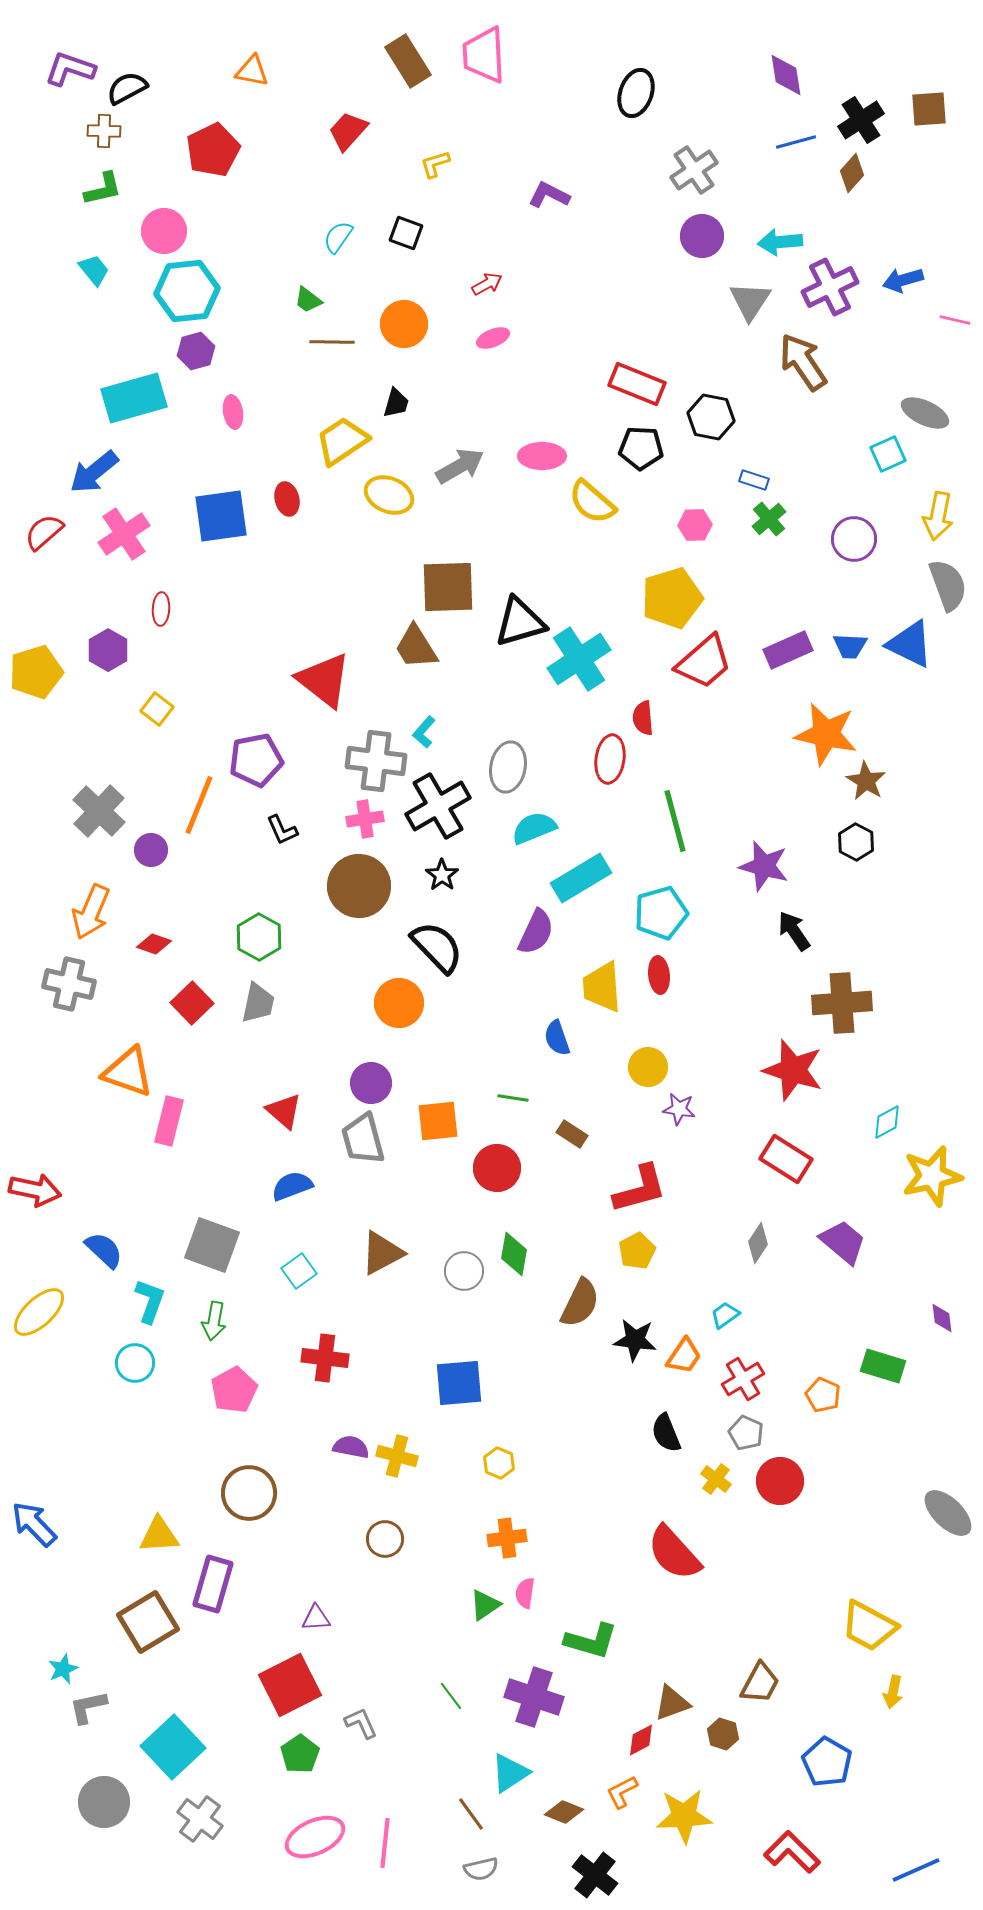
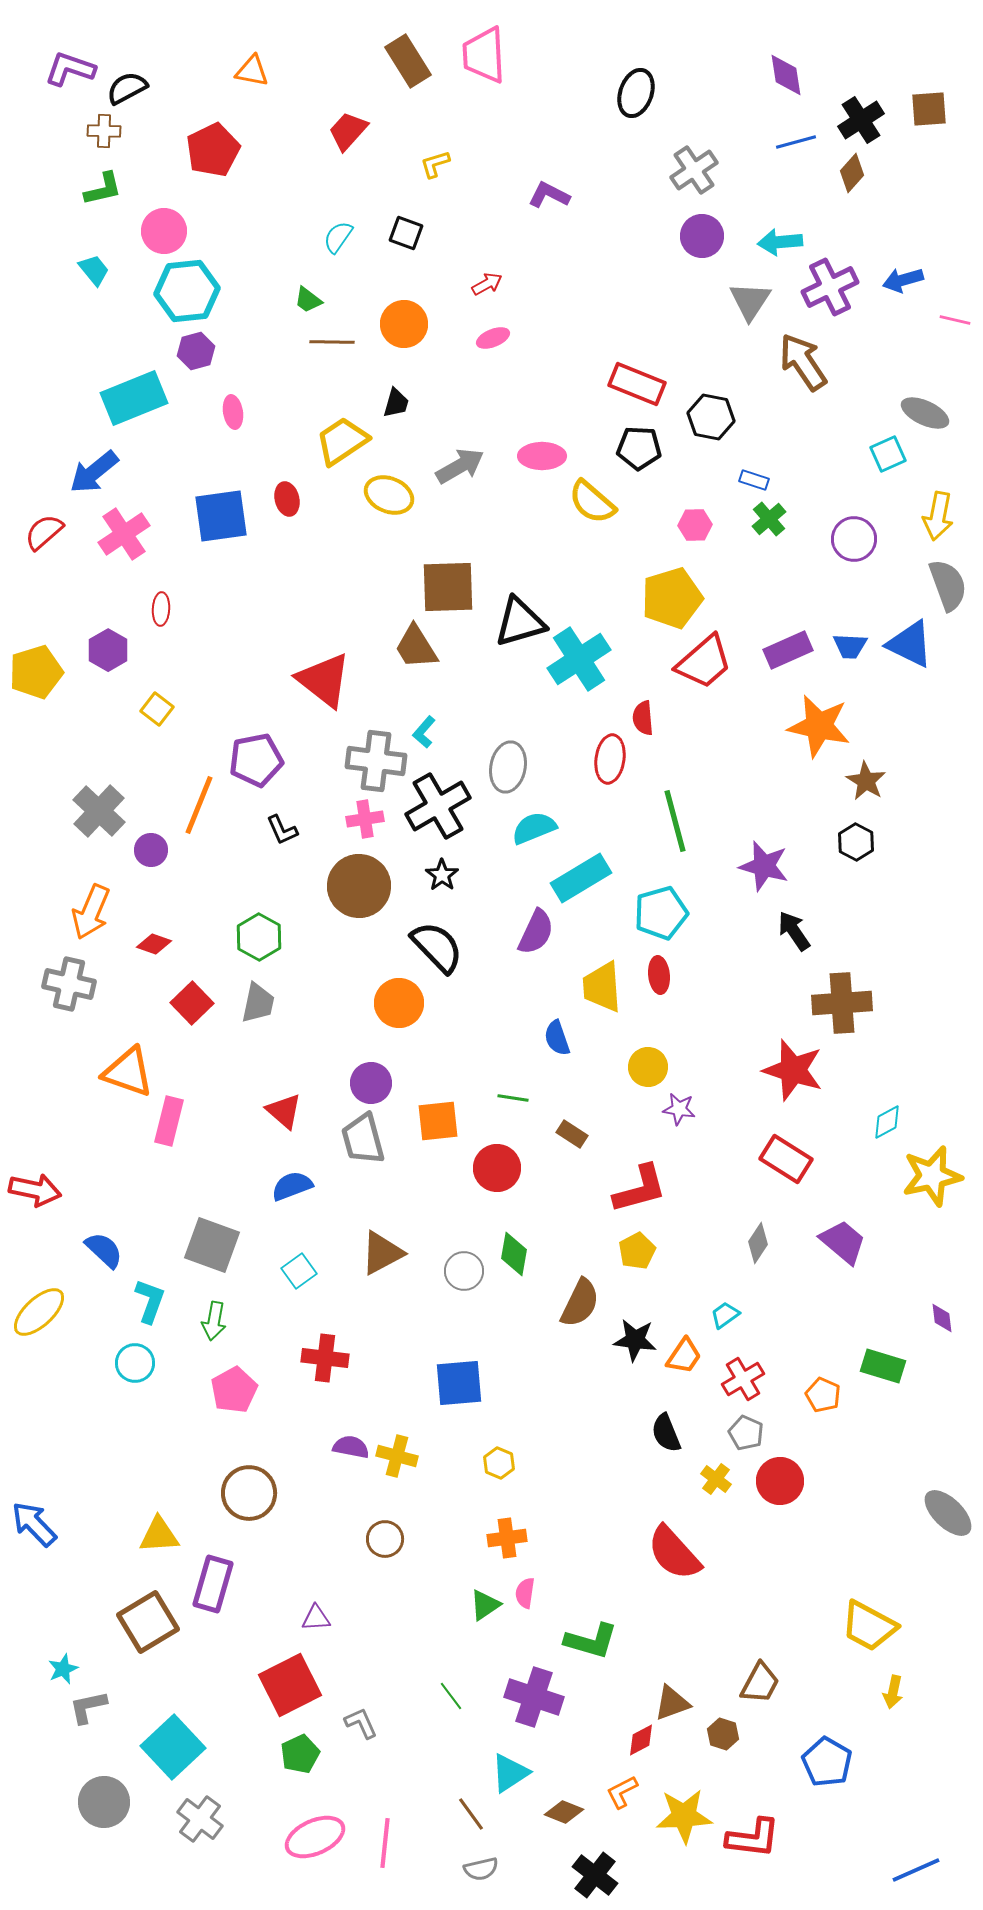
cyan rectangle at (134, 398): rotated 6 degrees counterclockwise
black pentagon at (641, 448): moved 2 px left
orange star at (826, 734): moved 7 px left, 8 px up
green pentagon at (300, 1754): rotated 9 degrees clockwise
red L-shape at (792, 1852): moved 39 px left, 14 px up; rotated 142 degrees clockwise
